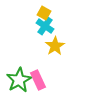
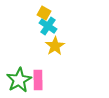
cyan cross: moved 3 px right
pink rectangle: rotated 24 degrees clockwise
